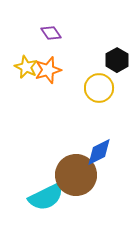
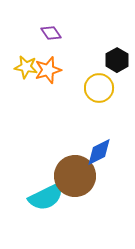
yellow star: rotated 15 degrees counterclockwise
brown circle: moved 1 px left, 1 px down
